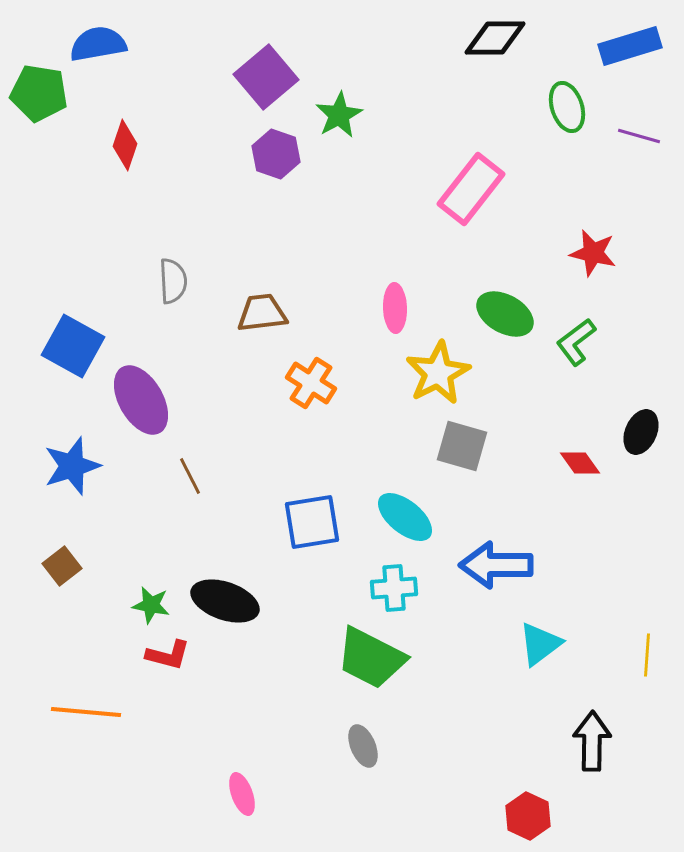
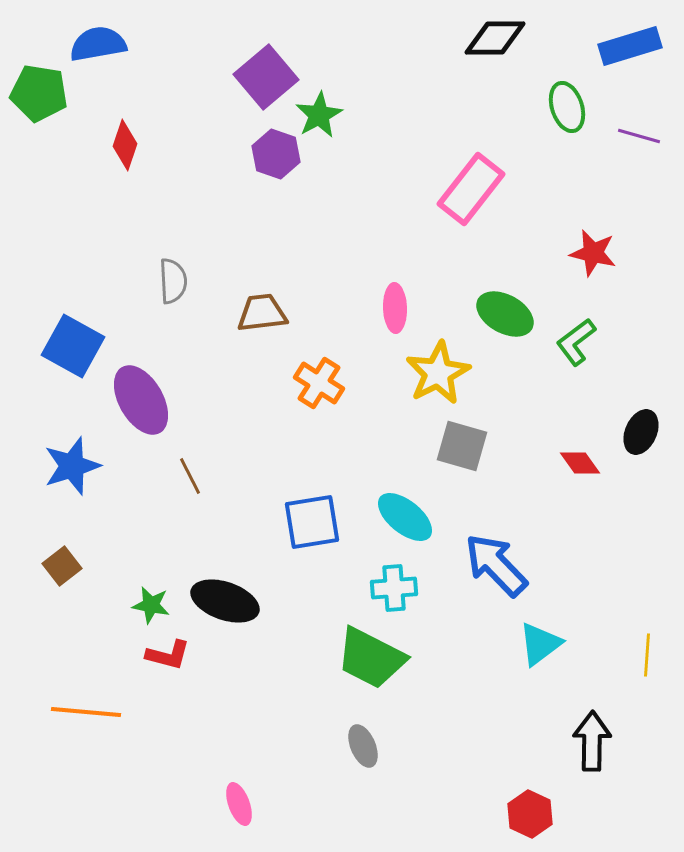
green star at (339, 115): moved 20 px left
orange cross at (311, 383): moved 8 px right
blue arrow at (496, 565): rotated 46 degrees clockwise
pink ellipse at (242, 794): moved 3 px left, 10 px down
red hexagon at (528, 816): moved 2 px right, 2 px up
